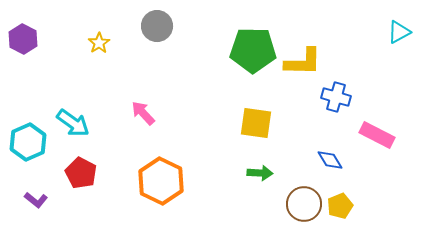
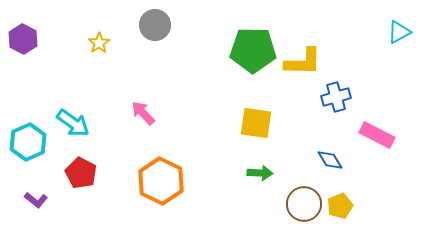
gray circle: moved 2 px left, 1 px up
blue cross: rotated 32 degrees counterclockwise
